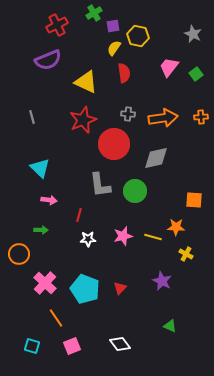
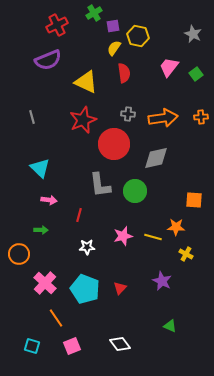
white star: moved 1 px left, 8 px down
